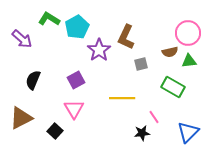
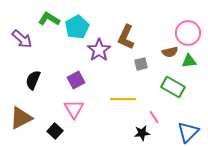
yellow line: moved 1 px right, 1 px down
